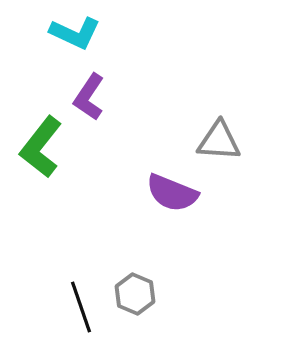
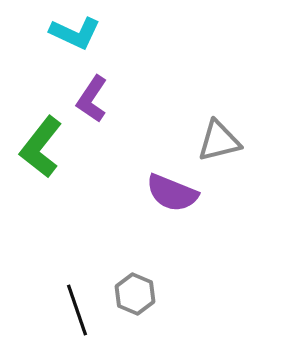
purple L-shape: moved 3 px right, 2 px down
gray triangle: rotated 18 degrees counterclockwise
black line: moved 4 px left, 3 px down
